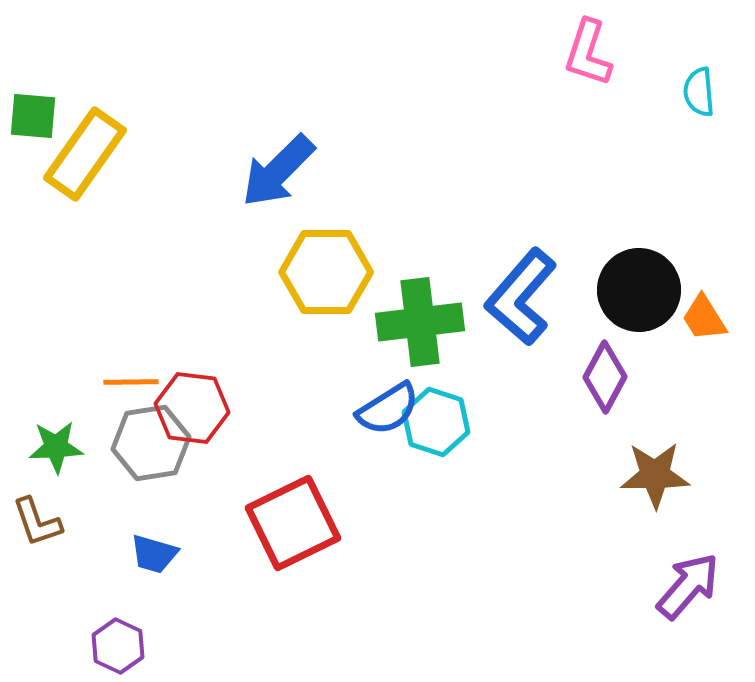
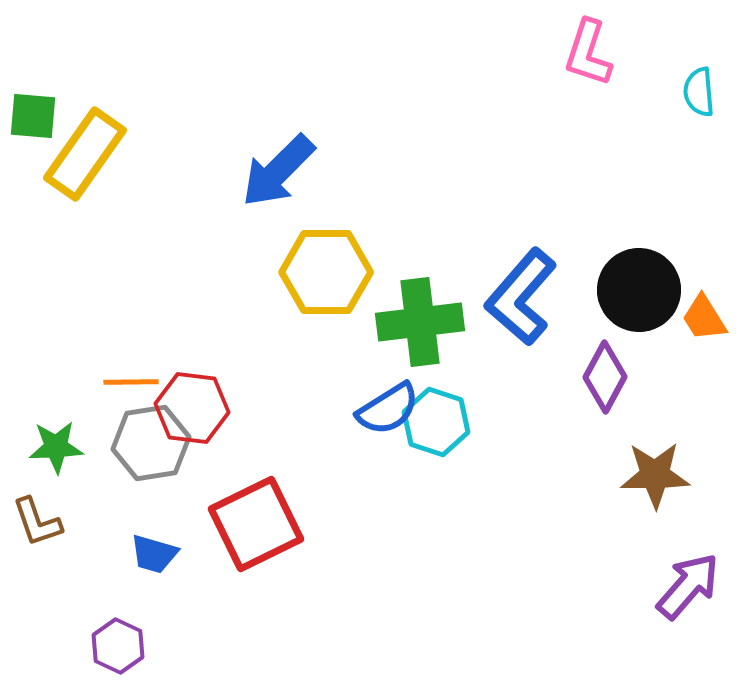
red square: moved 37 px left, 1 px down
